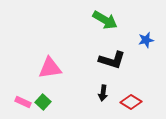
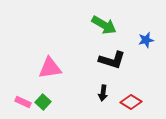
green arrow: moved 1 px left, 5 px down
